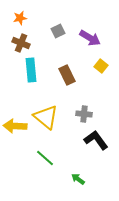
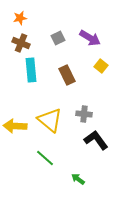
gray square: moved 7 px down
yellow triangle: moved 4 px right, 3 px down
